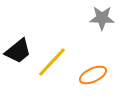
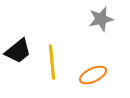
gray star: moved 1 px left, 1 px down; rotated 15 degrees counterclockwise
yellow line: rotated 48 degrees counterclockwise
